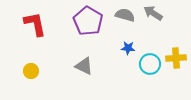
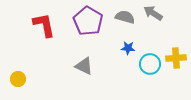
gray semicircle: moved 2 px down
red L-shape: moved 9 px right, 1 px down
yellow circle: moved 13 px left, 8 px down
